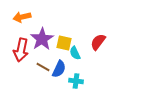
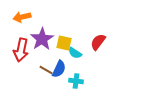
cyan semicircle: rotated 32 degrees counterclockwise
brown line: moved 3 px right, 3 px down
